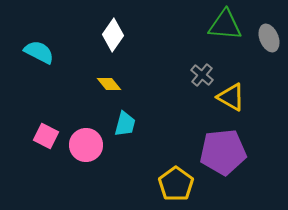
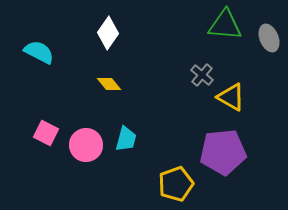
white diamond: moved 5 px left, 2 px up
cyan trapezoid: moved 1 px right, 15 px down
pink square: moved 3 px up
yellow pentagon: rotated 16 degrees clockwise
